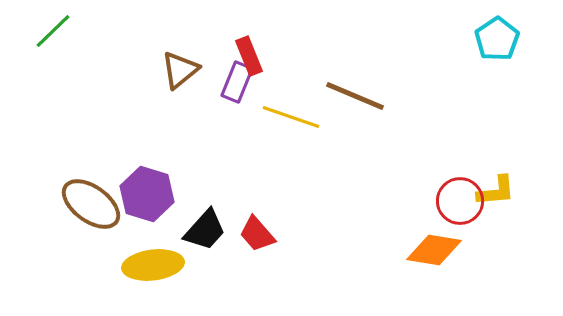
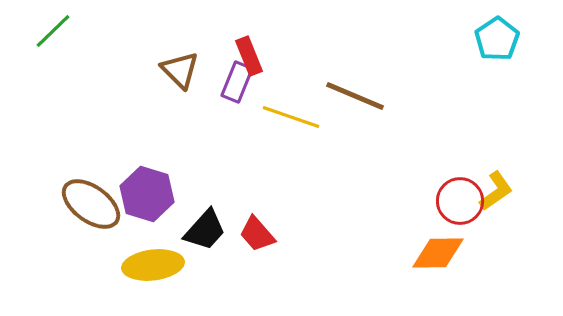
brown triangle: rotated 36 degrees counterclockwise
yellow L-shape: rotated 30 degrees counterclockwise
orange diamond: moved 4 px right, 3 px down; rotated 10 degrees counterclockwise
